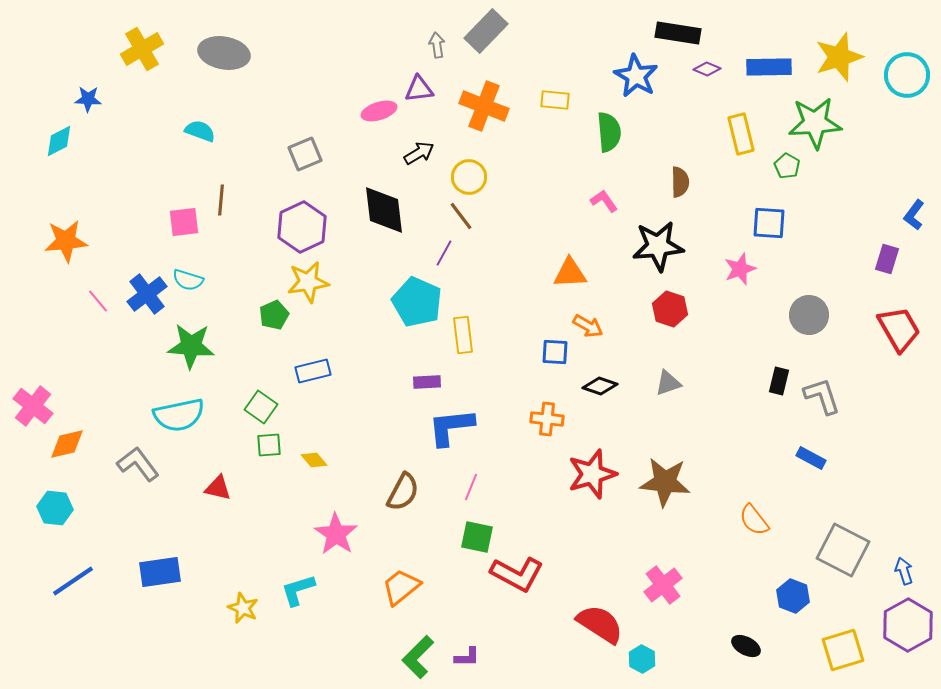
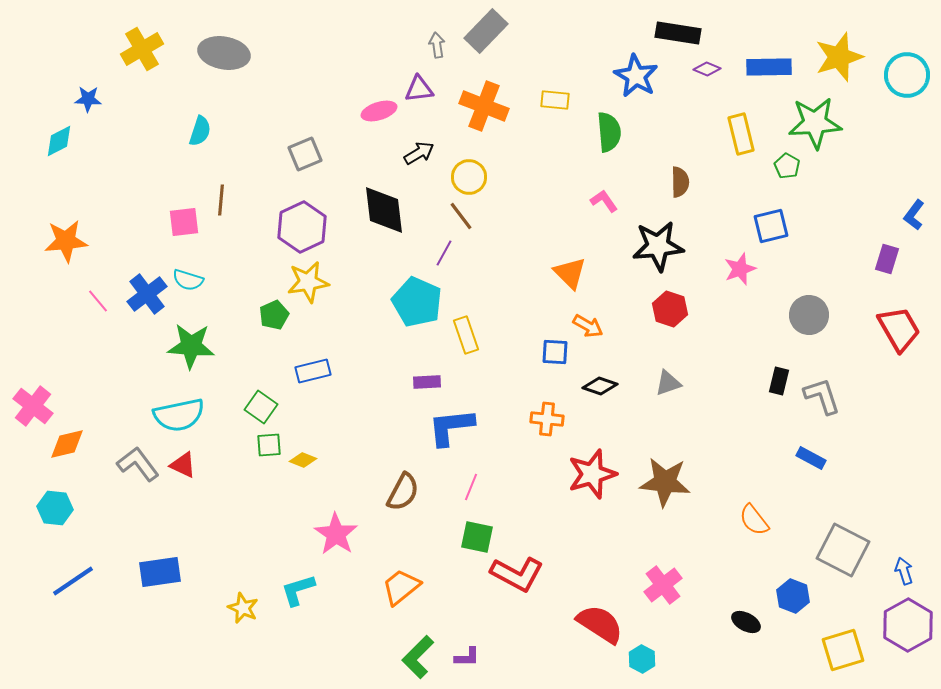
cyan semicircle at (200, 131): rotated 88 degrees clockwise
blue square at (769, 223): moved 2 px right, 3 px down; rotated 18 degrees counterclockwise
orange triangle at (570, 273): rotated 48 degrees clockwise
yellow rectangle at (463, 335): moved 3 px right; rotated 12 degrees counterclockwise
yellow diamond at (314, 460): moved 11 px left; rotated 28 degrees counterclockwise
red triangle at (218, 488): moved 35 px left, 23 px up; rotated 12 degrees clockwise
black ellipse at (746, 646): moved 24 px up
